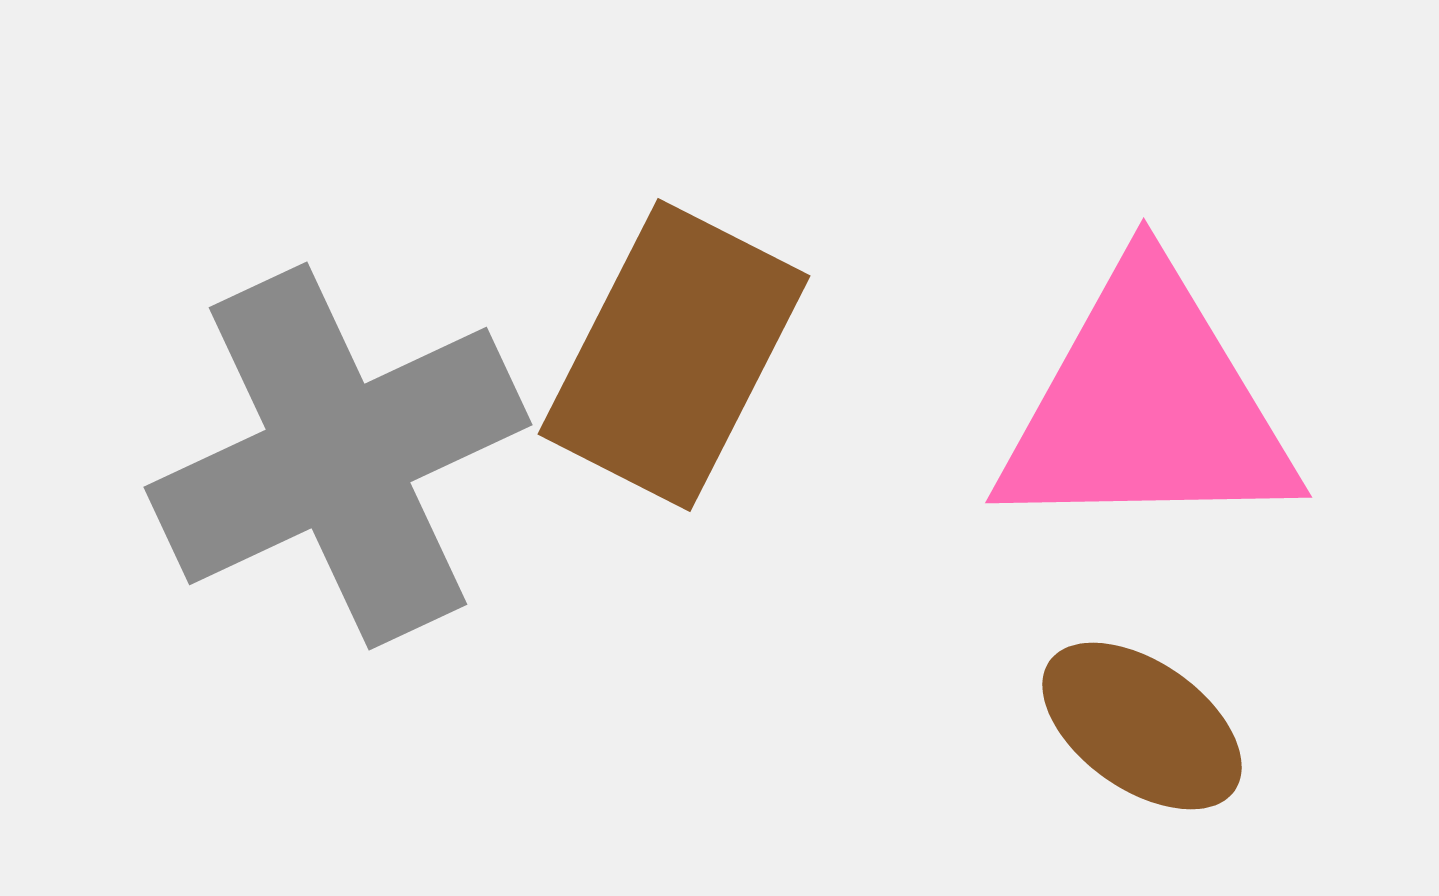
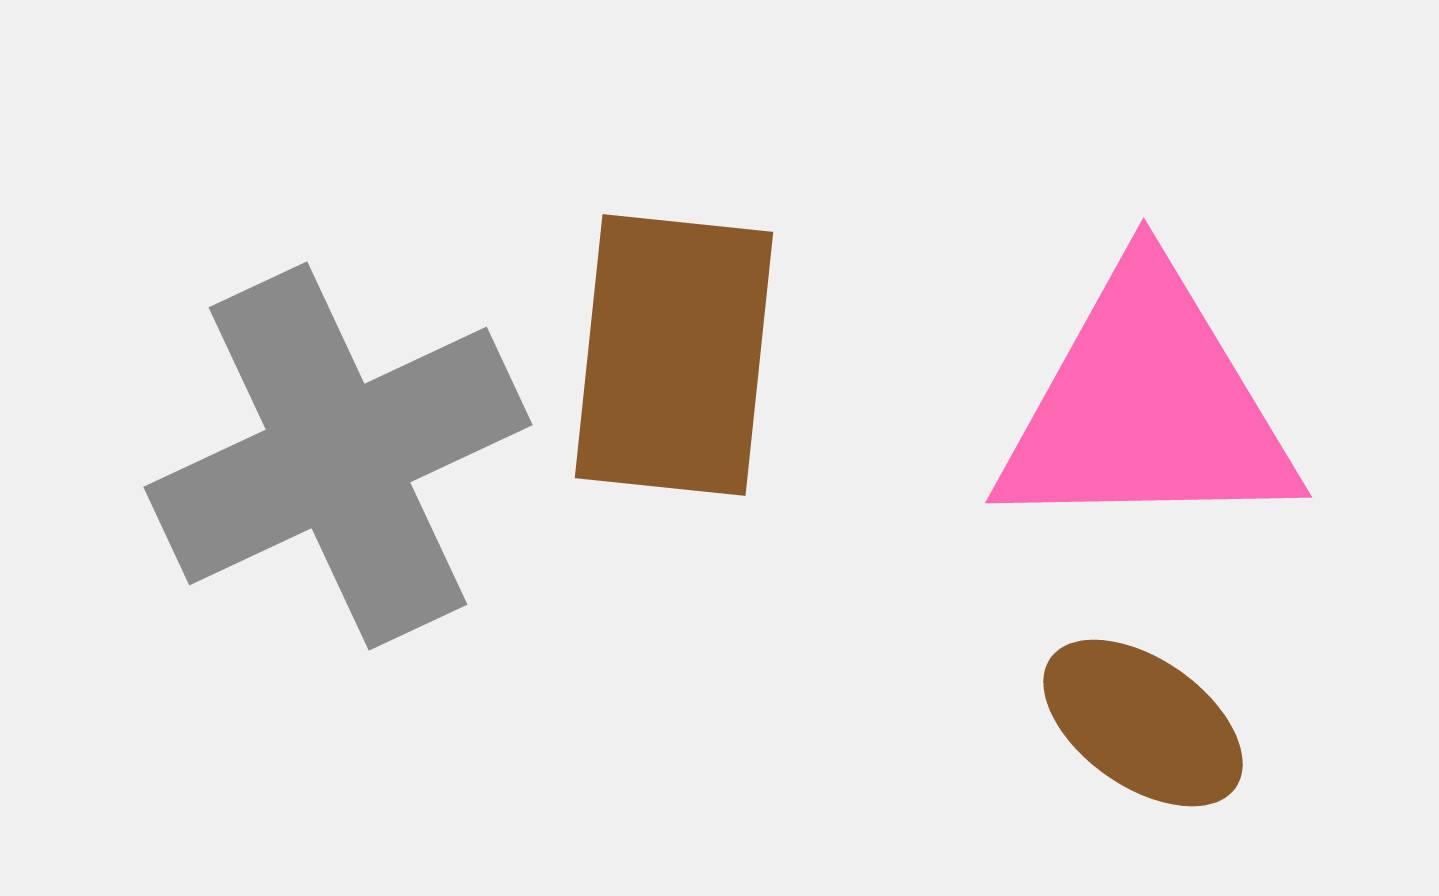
brown rectangle: rotated 21 degrees counterclockwise
brown ellipse: moved 1 px right, 3 px up
